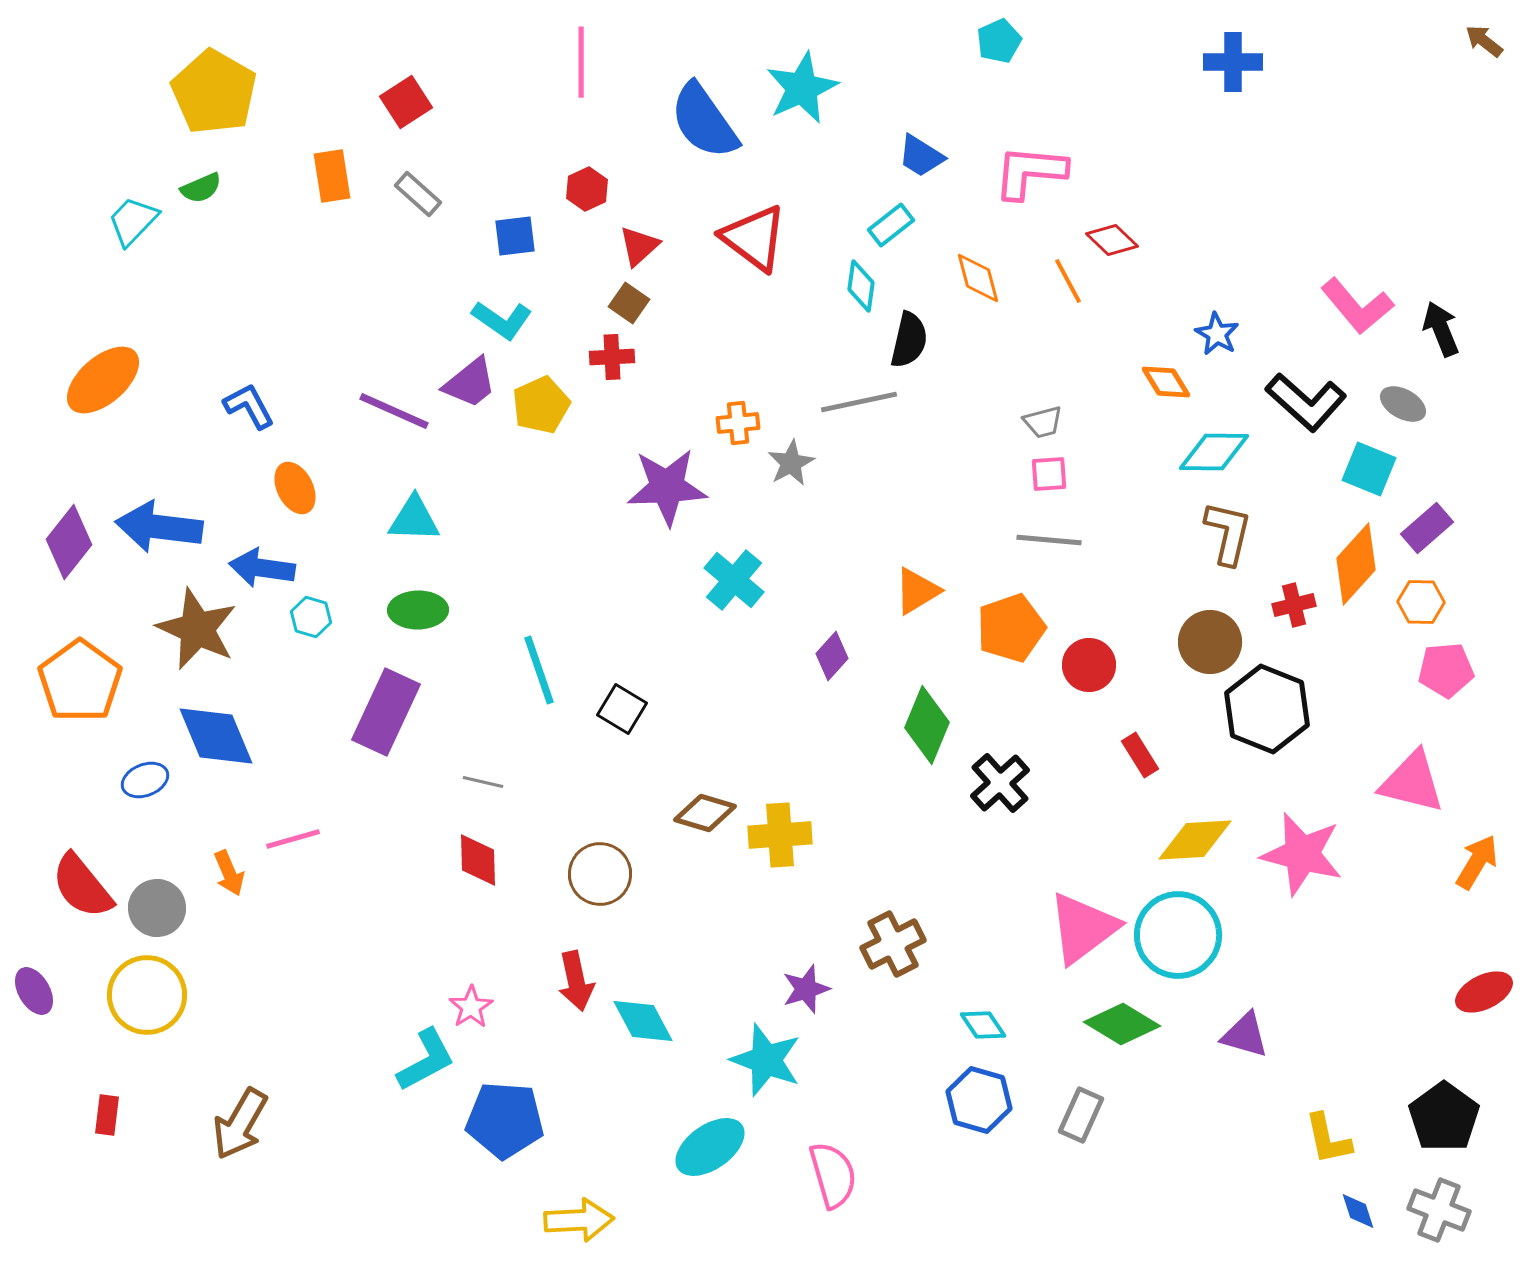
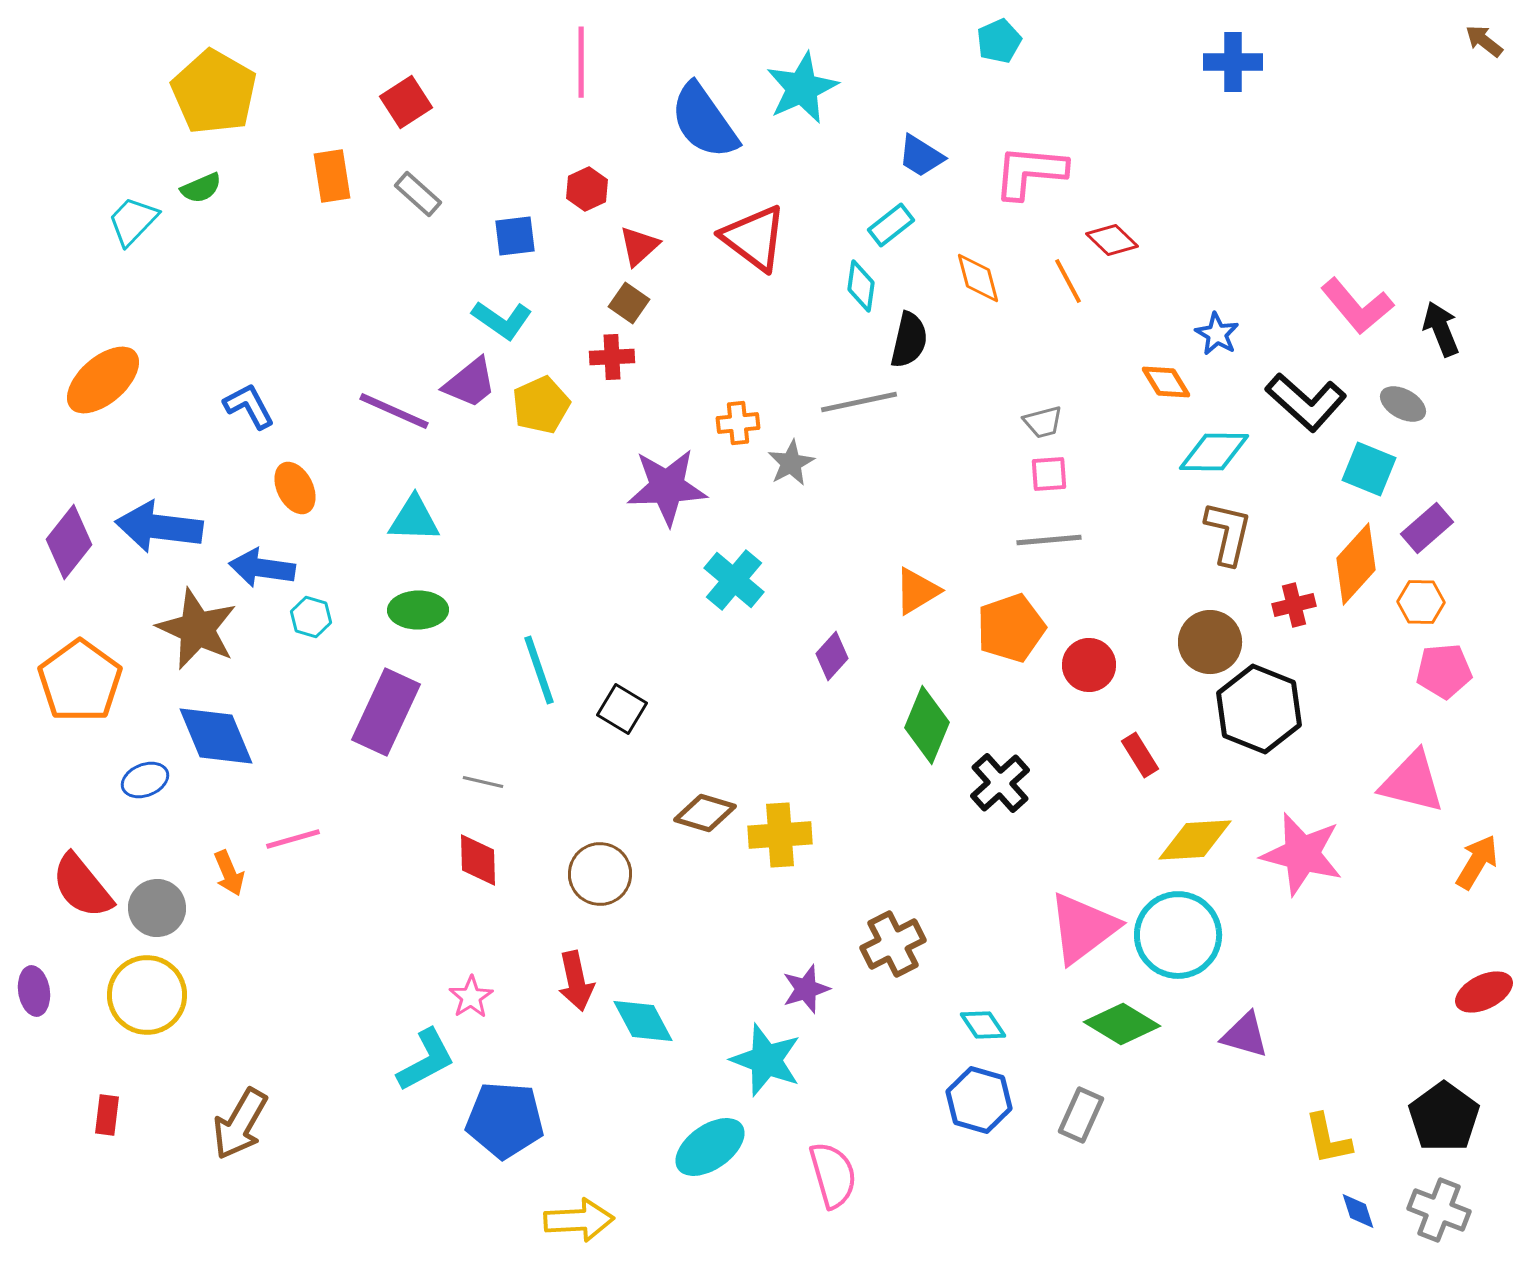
gray line at (1049, 540): rotated 10 degrees counterclockwise
pink pentagon at (1446, 670): moved 2 px left, 1 px down
black hexagon at (1267, 709): moved 8 px left
purple ellipse at (34, 991): rotated 21 degrees clockwise
pink star at (471, 1007): moved 10 px up
